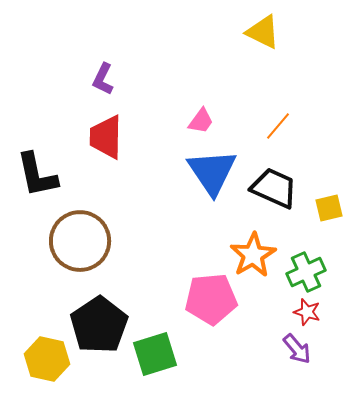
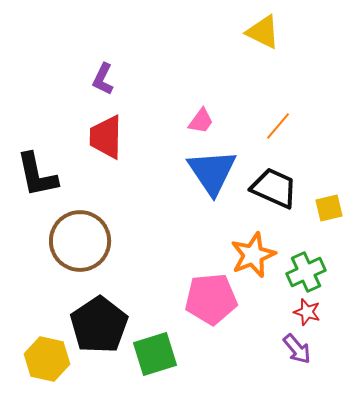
orange star: rotated 9 degrees clockwise
